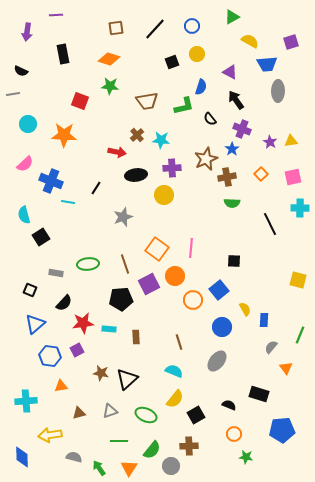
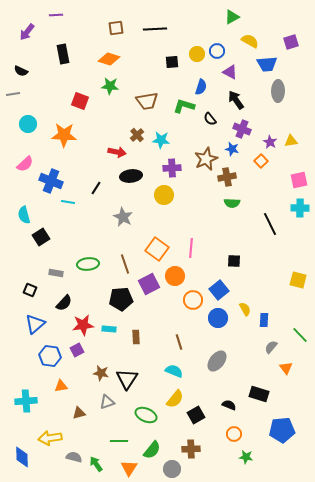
blue circle at (192, 26): moved 25 px right, 25 px down
black line at (155, 29): rotated 45 degrees clockwise
purple arrow at (27, 32): rotated 30 degrees clockwise
black square at (172, 62): rotated 16 degrees clockwise
green L-shape at (184, 106): rotated 150 degrees counterclockwise
blue star at (232, 149): rotated 24 degrees counterclockwise
orange square at (261, 174): moved 13 px up
black ellipse at (136, 175): moved 5 px left, 1 px down
pink square at (293, 177): moved 6 px right, 3 px down
gray star at (123, 217): rotated 24 degrees counterclockwise
red star at (83, 323): moved 2 px down
blue circle at (222, 327): moved 4 px left, 9 px up
green line at (300, 335): rotated 66 degrees counterclockwise
black triangle at (127, 379): rotated 15 degrees counterclockwise
gray triangle at (110, 411): moved 3 px left, 9 px up
yellow arrow at (50, 435): moved 3 px down
brown cross at (189, 446): moved 2 px right, 3 px down
gray circle at (171, 466): moved 1 px right, 3 px down
green arrow at (99, 468): moved 3 px left, 4 px up
